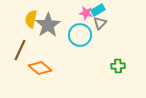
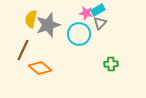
gray star: rotated 15 degrees clockwise
cyan circle: moved 1 px left, 1 px up
brown line: moved 3 px right
green cross: moved 7 px left, 2 px up
